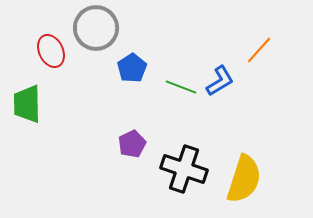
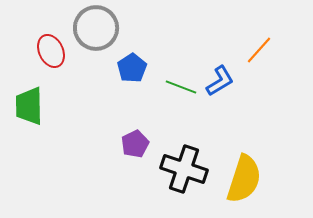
green trapezoid: moved 2 px right, 2 px down
purple pentagon: moved 3 px right
